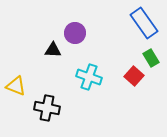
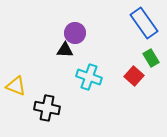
black triangle: moved 12 px right
